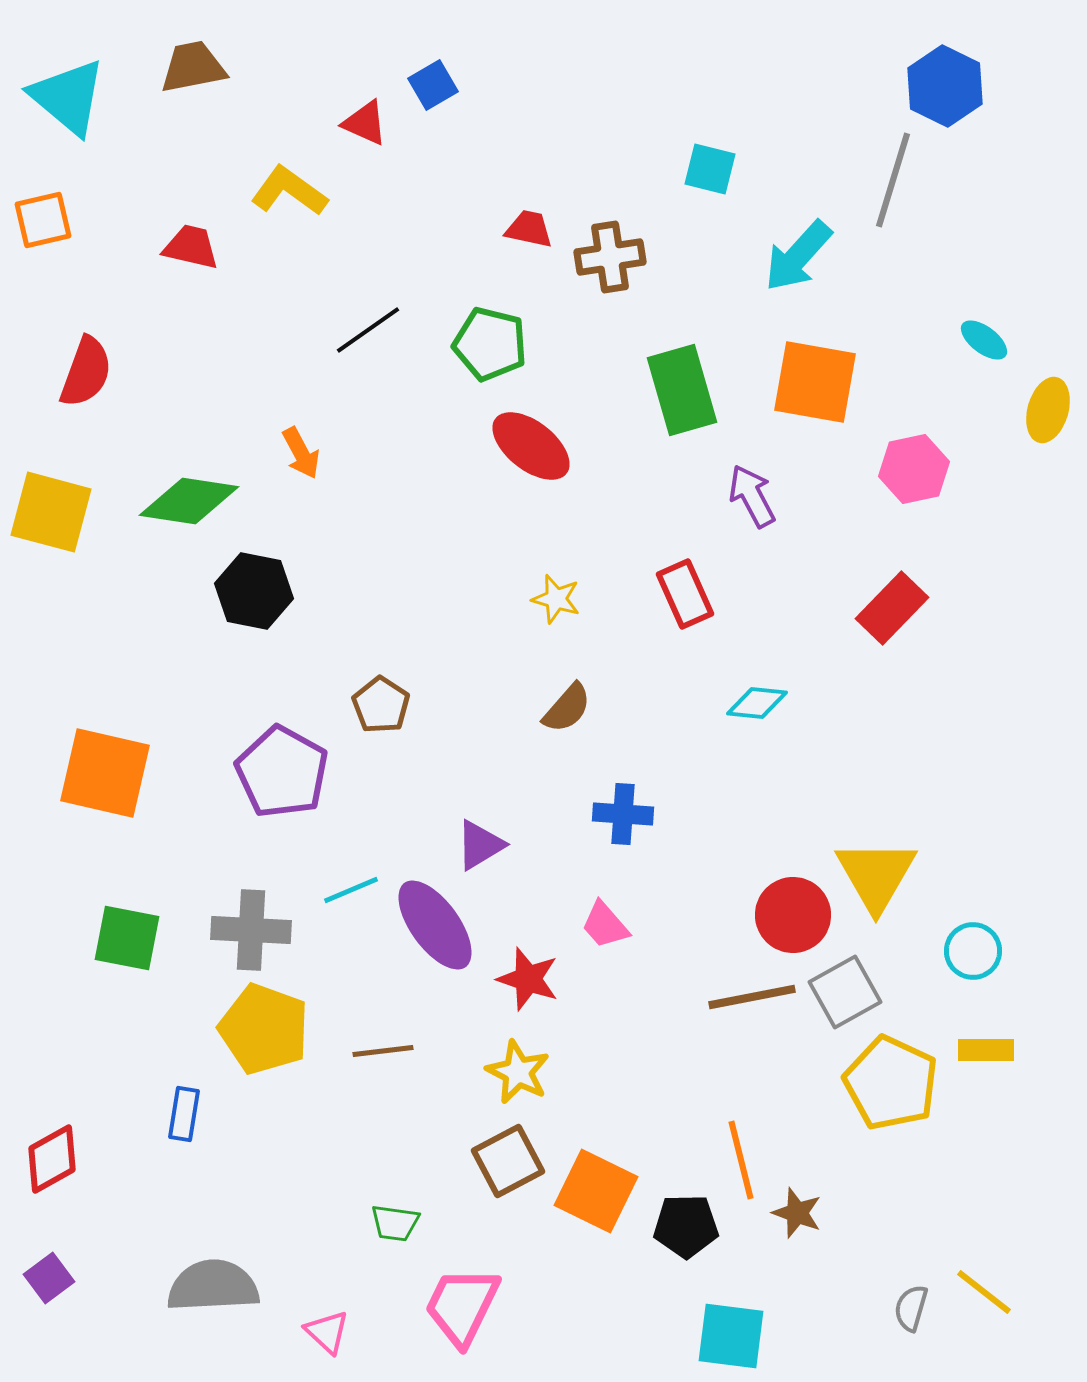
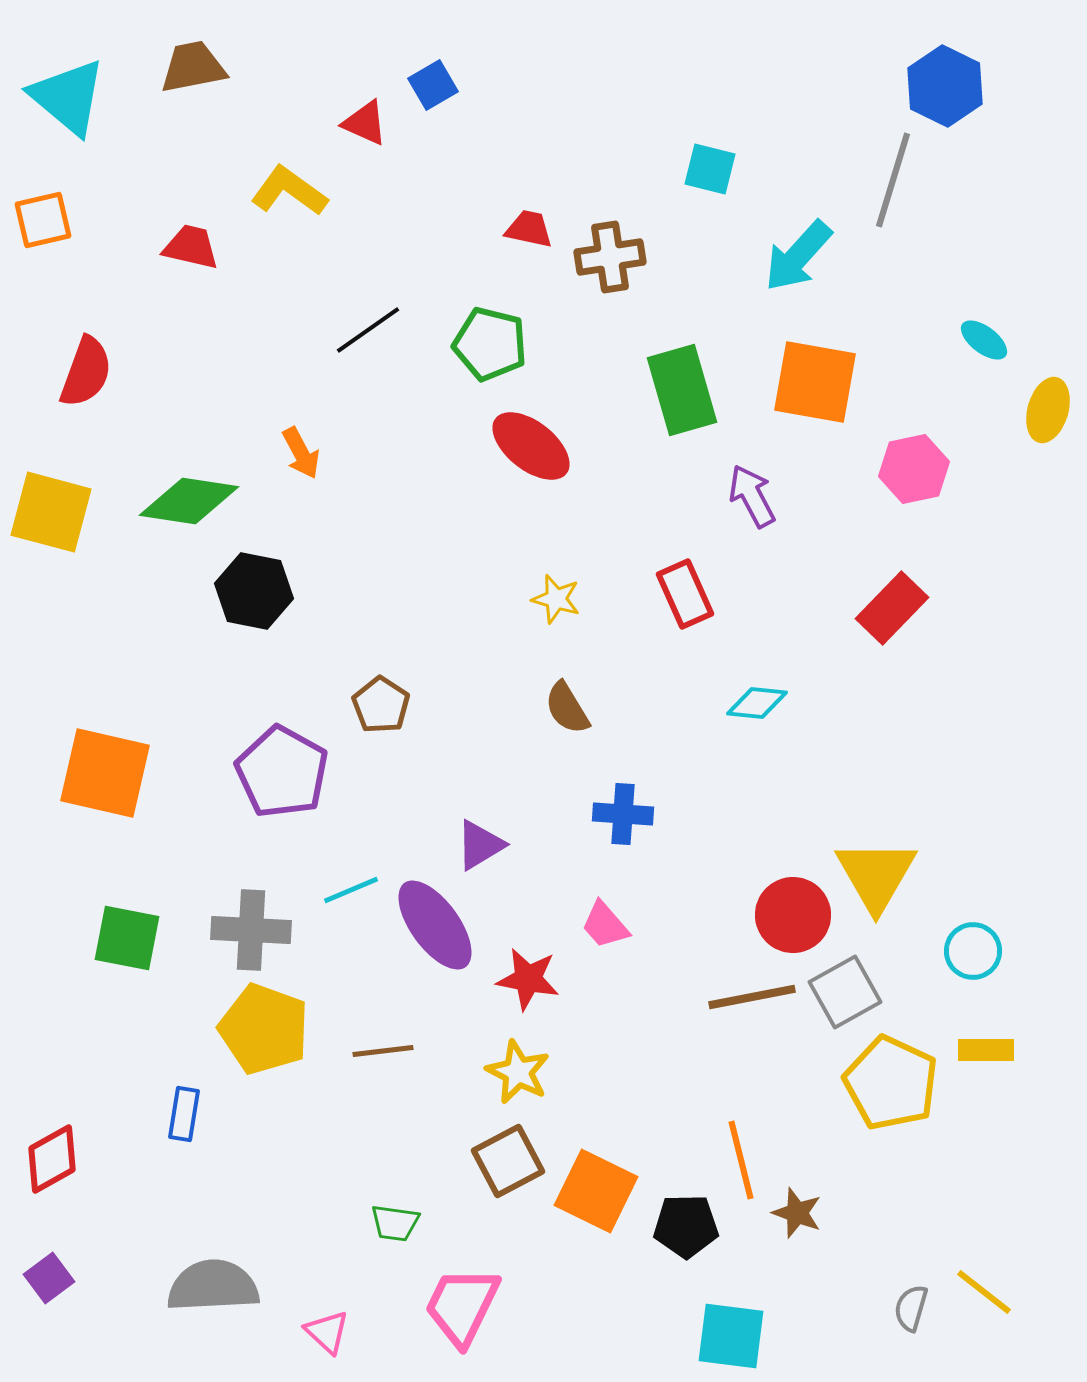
brown semicircle at (567, 708): rotated 108 degrees clockwise
red star at (528, 979): rotated 8 degrees counterclockwise
